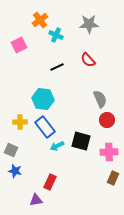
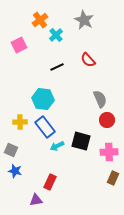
gray star: moved 5 px left, 4 px up; rotated 30 degrees clockwise
cyan cross: rotated 24 degrees clockwise
